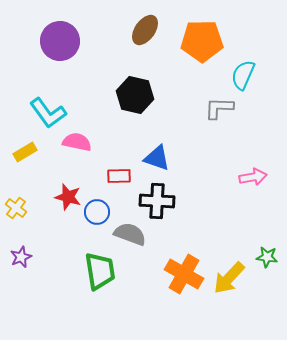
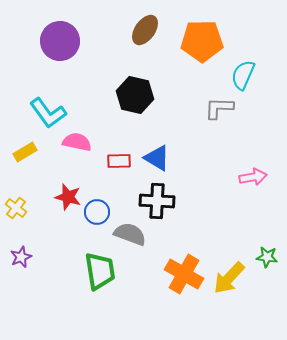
blue triangle: rotated 12 degrees clockwise
red rectangle: moved 15 px up
